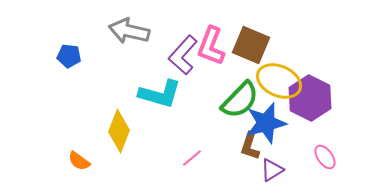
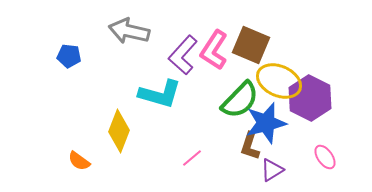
pink L-shape: moved 3 px right, 4 px down; rotated 12 degrees clockwise
